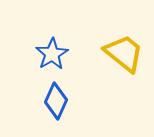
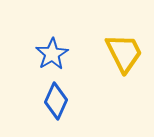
yellow trapezoid: rotated 24 degrees clockwise
